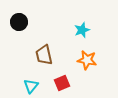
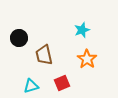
black circle: moved 16 px down
orange star: moved 1 px up; rotated 24 degrees clockwise
cyan triangle: rotated 35 degrees clockwise
